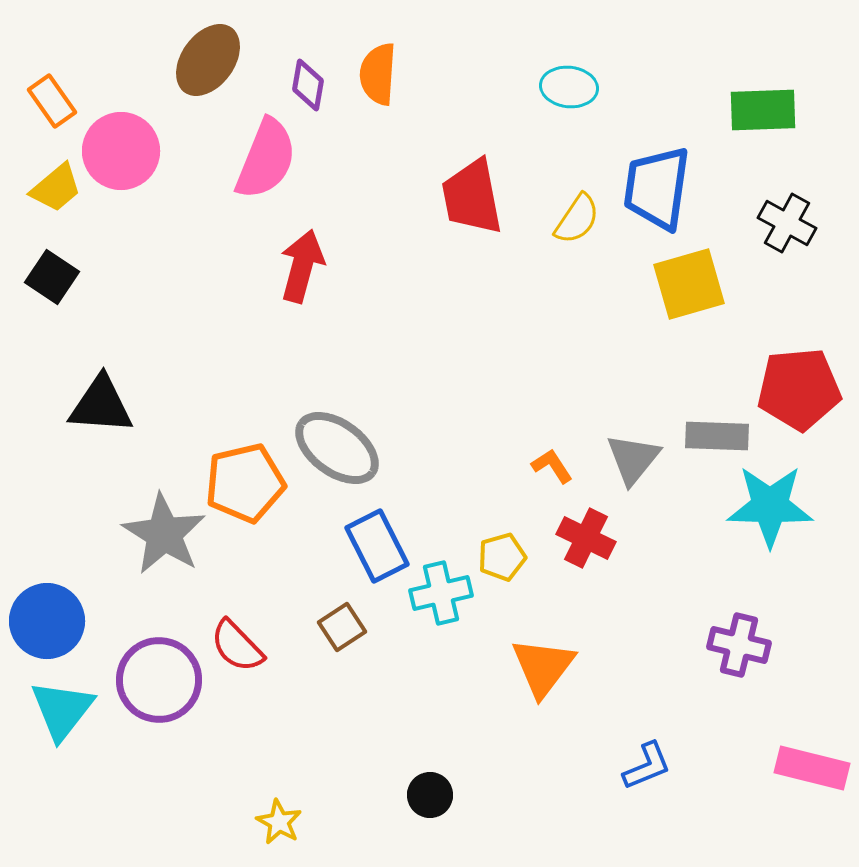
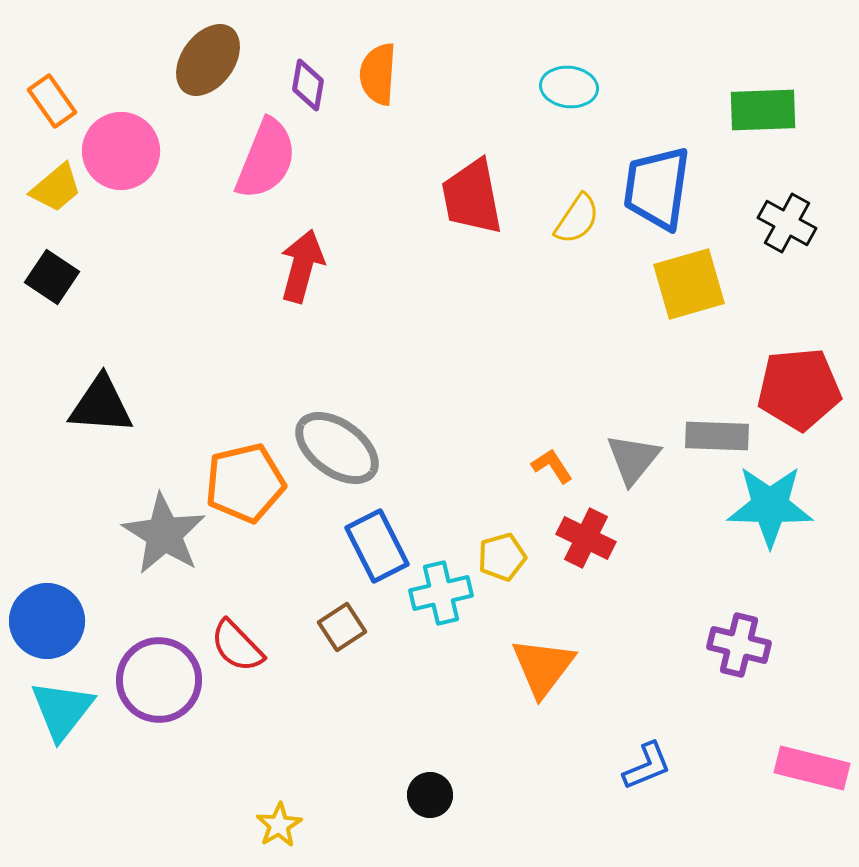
yellow star: moved 3 px down; rotated 12 degrees clockwise
